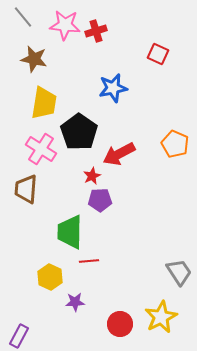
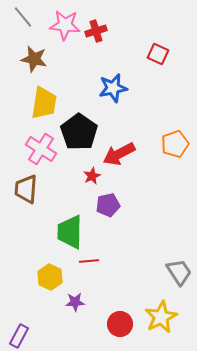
orange pentagon: rotated 28 degrees clockwise
purple pentagon: moved 8 px right, 5 px down; rotated 10 degrees counterclockwise
